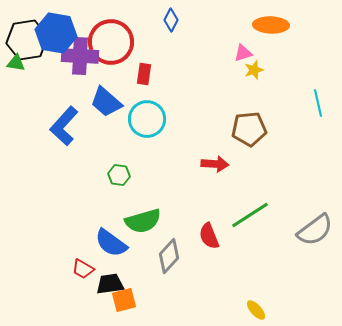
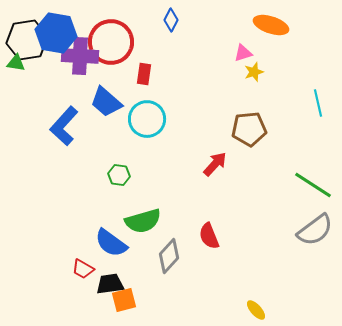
orange ellipse: rotated 16 degrees clockwise
yellow star: moved 2 px down
red arrow: rotated 52 degrees counterclockwise
green line: moved 63 px right, 30 px up; rotated 66 degrees clockwise
